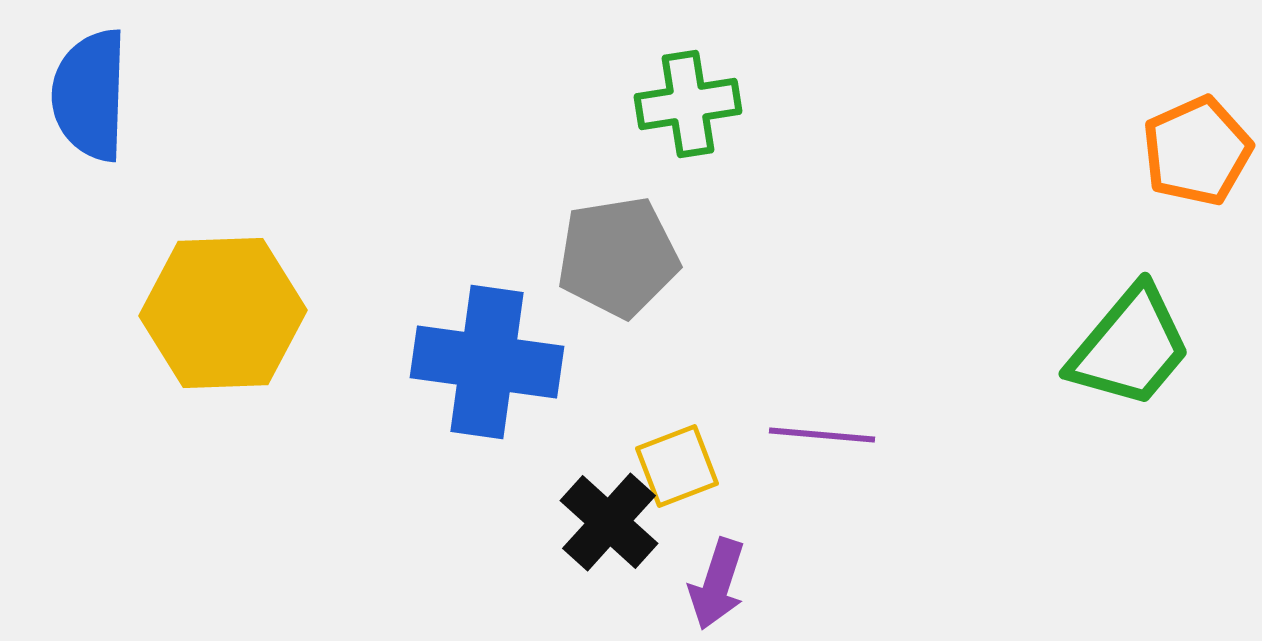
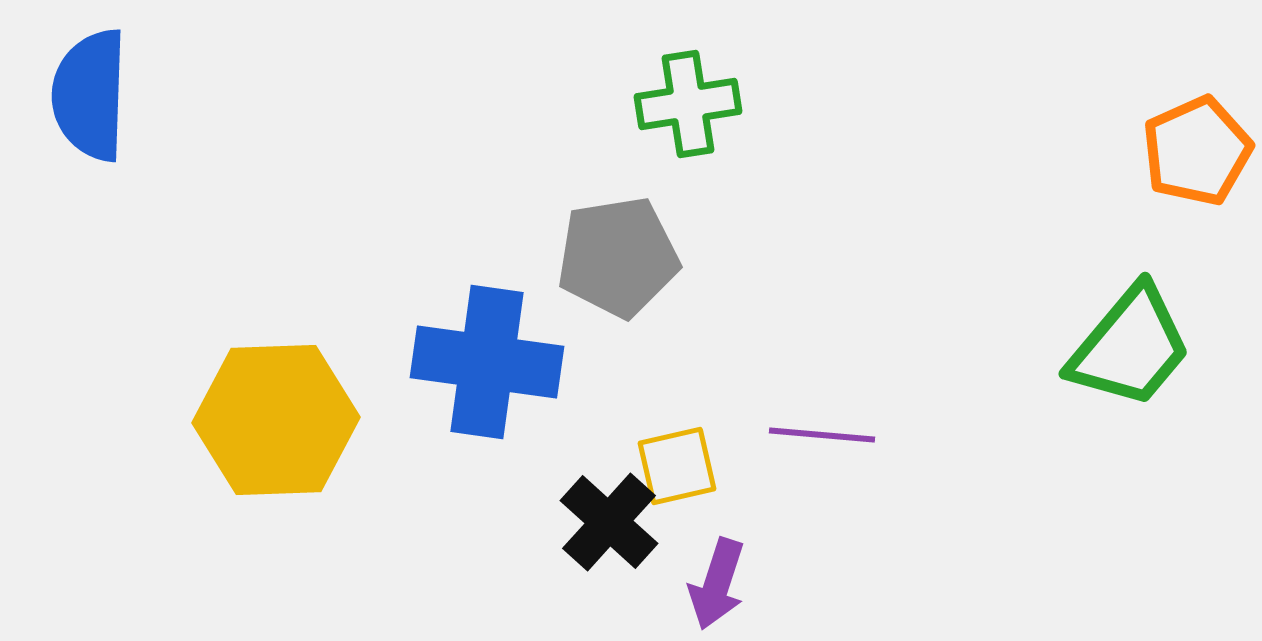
yellow hexagon: moved 53 px right, 107 px down
yellow square: rotated 8 degrees clockwise
